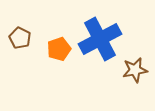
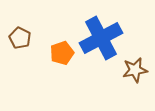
blue cross: moved 1 px right, 1 px up
orange pentagon: moved 3 px right, 4 px down
